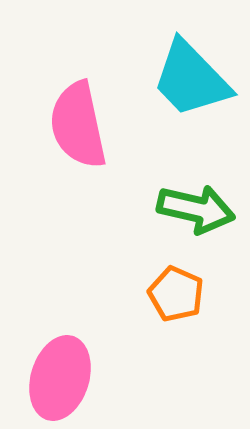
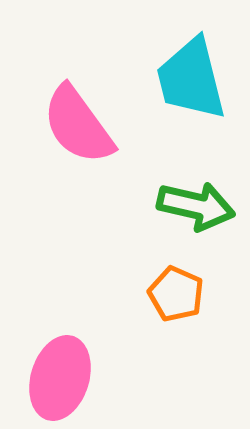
cyan trapezoid: rotated 30 degrees clockwise
pink semicircle: rotated 24 degrees counterclockwise
green arrow: moved 3 px up
